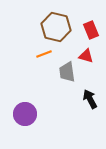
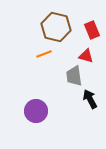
red rectangle: moved 1 px right
gray trapezoid: moved 7 px right, 4 px down
purple circle: moved 11 px right, 3 px up
